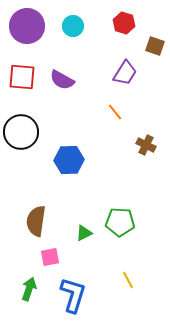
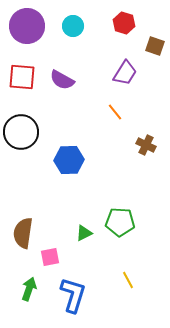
brown semicircle: moved 13 px left, 12 px down
